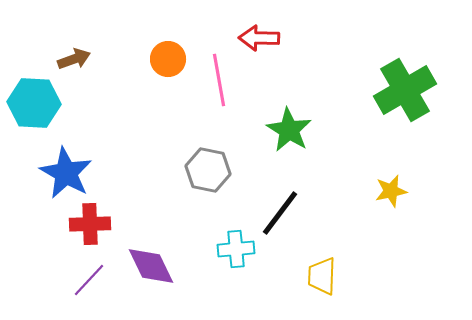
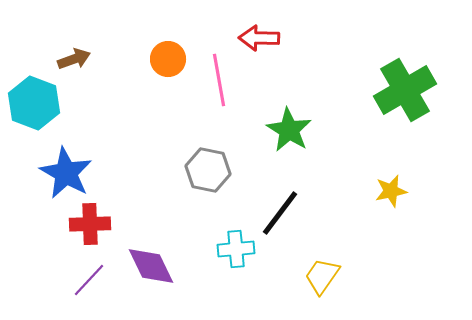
cyan hexagon: rotated 18 degrees clockwise
yellow trapezoid: rotated 33 degrees clockwise
